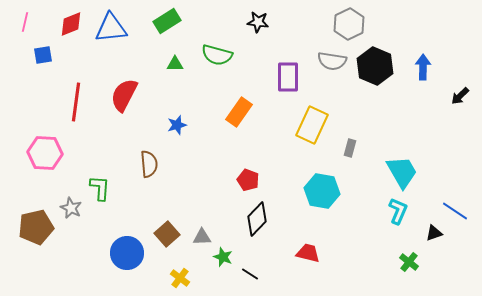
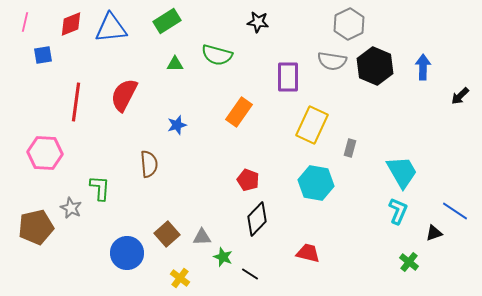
cyan hexagon: moved 6 px left, 8 px up
